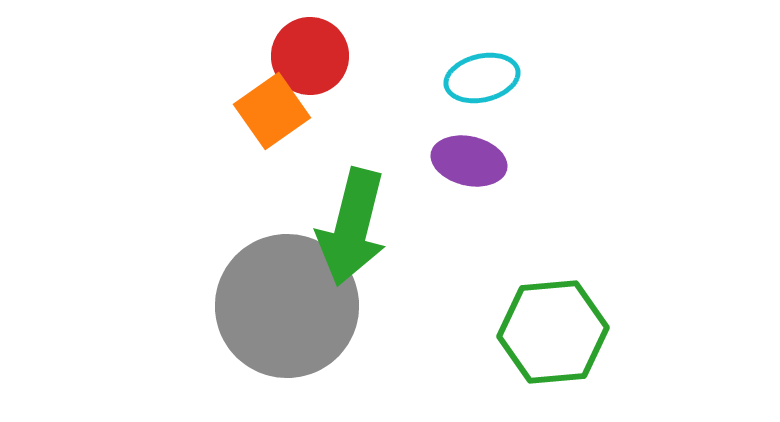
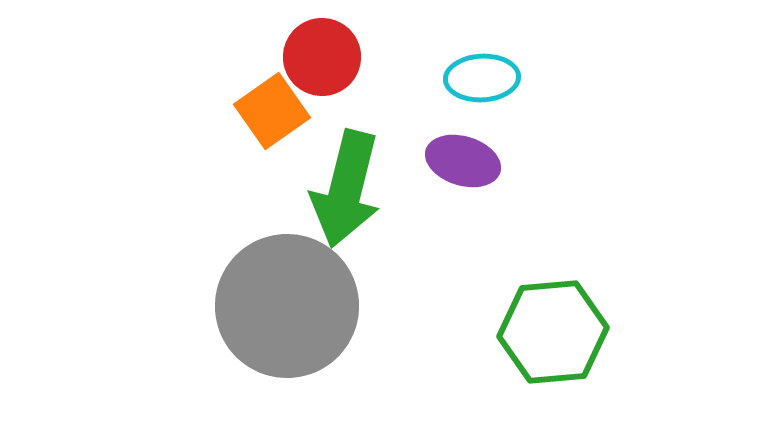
red circle: moved 12 px right, 1 px down
cyan ellipse: rotated 10 degrees clockwise
purple ellipse: moved 6 px left; rotated 4 degrees clockwise
green arrow: moved 6 px left, 38 px up
